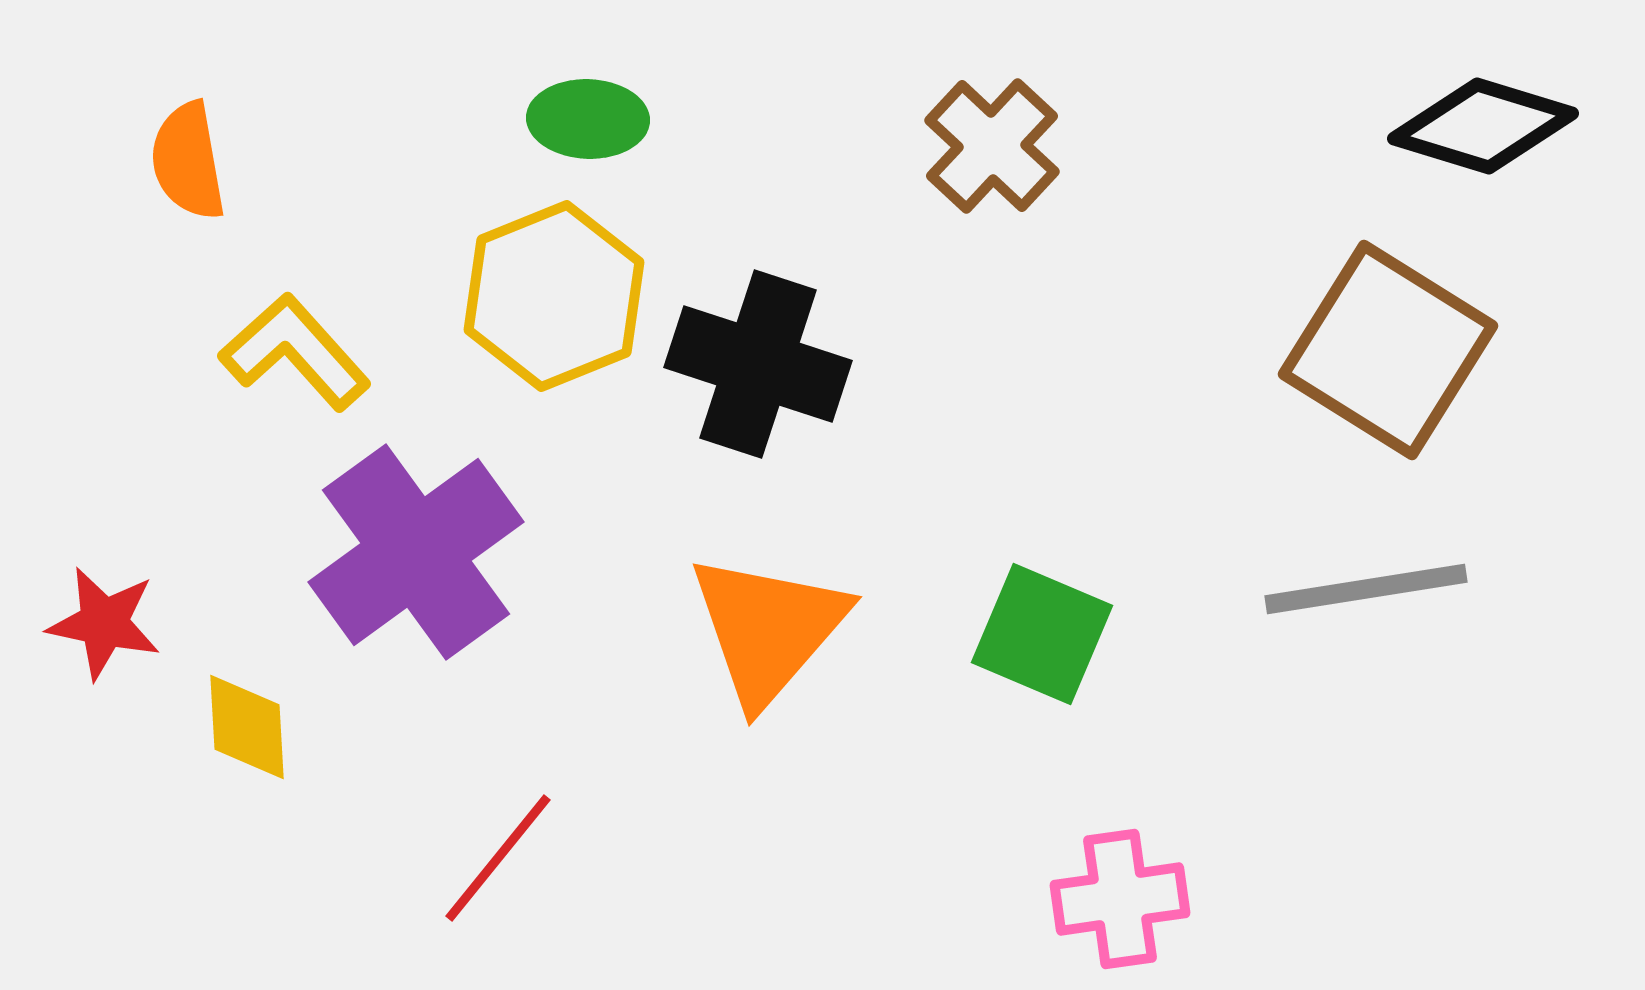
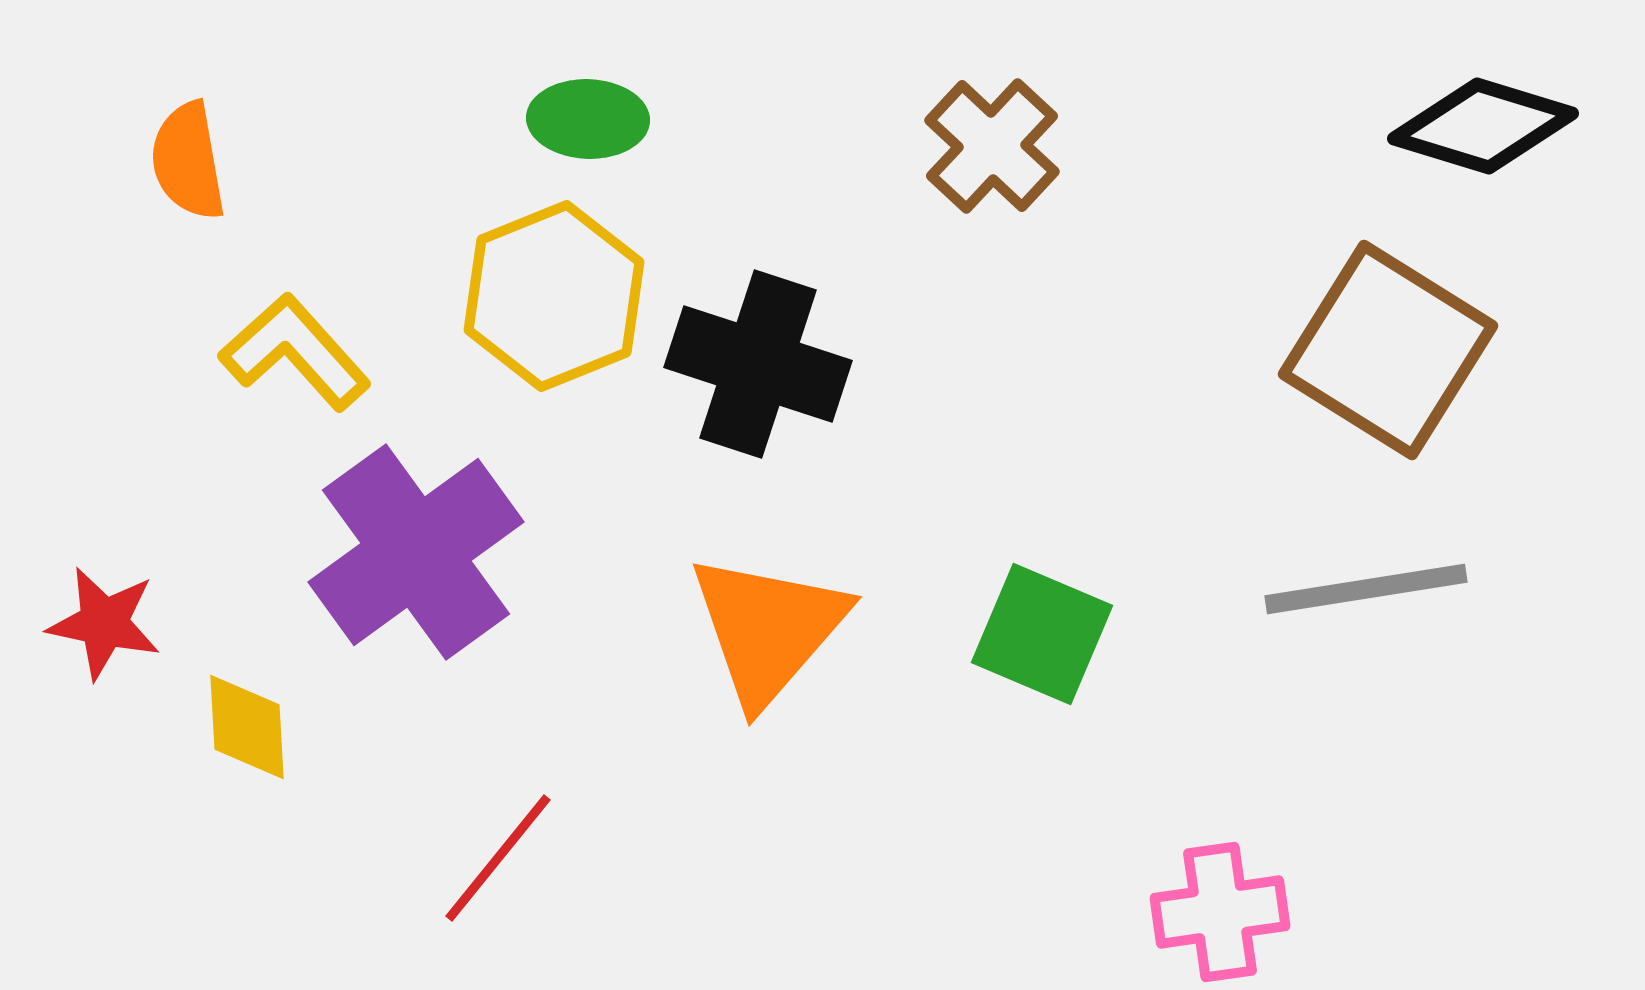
pink cross: moved 100 px right, 13 px down
